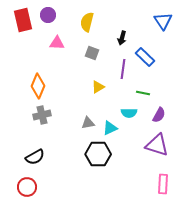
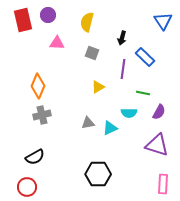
purple semicircle: moved 3 px up
black hexagon: moved 20 px down
